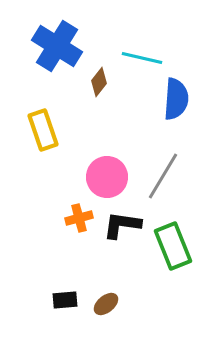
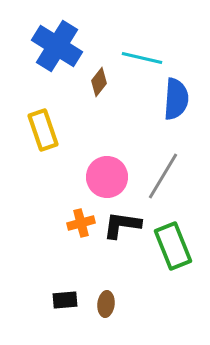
orange cross: moved 2 px right, 5 px down
brown ellipse: rotated 45 degrees counterclockwise
